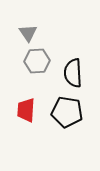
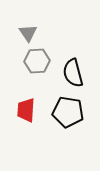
black semicircle: rotated 12 degrees counterclockwise
black pentagon: moved 1 px right
